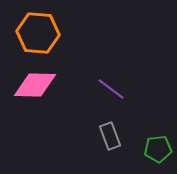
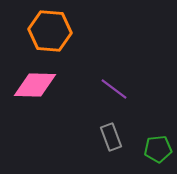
orange hexagon: moved 12 px right, 2 px up
purple line: moved 3 px right
gray rectangle: moved 1 px right, 1 px down
